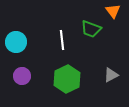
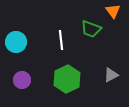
white line: moved 1 px left
purple circle: moved 4 px down
